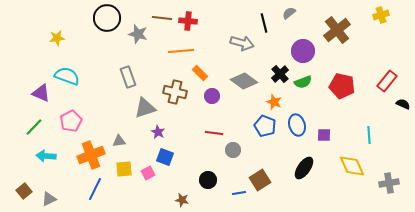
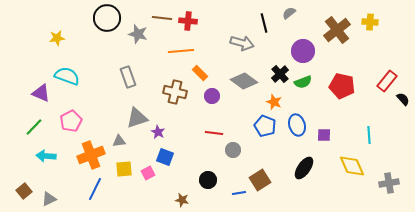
yellow cross at (381, 15): moved 11 px left, 7 px down; rotated 21 degrees clockwise
black semicircle at (403, 104): moved 5 px up; rotated 24 degrees clockwise
gray triangle at (145, 108): moved 8 px left, 10 px down
